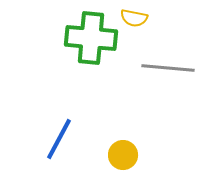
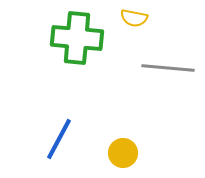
green cross: moved 14 px left
yellow circle: moved 2 px up
